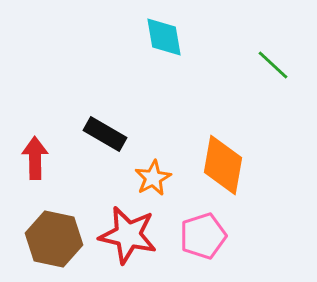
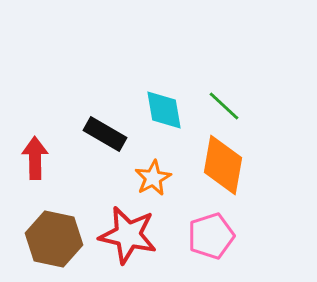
cyan diamond: moved 73 px down
green line: moved 49 px left, 41 px down
pink pentagon: moved 8 px right
